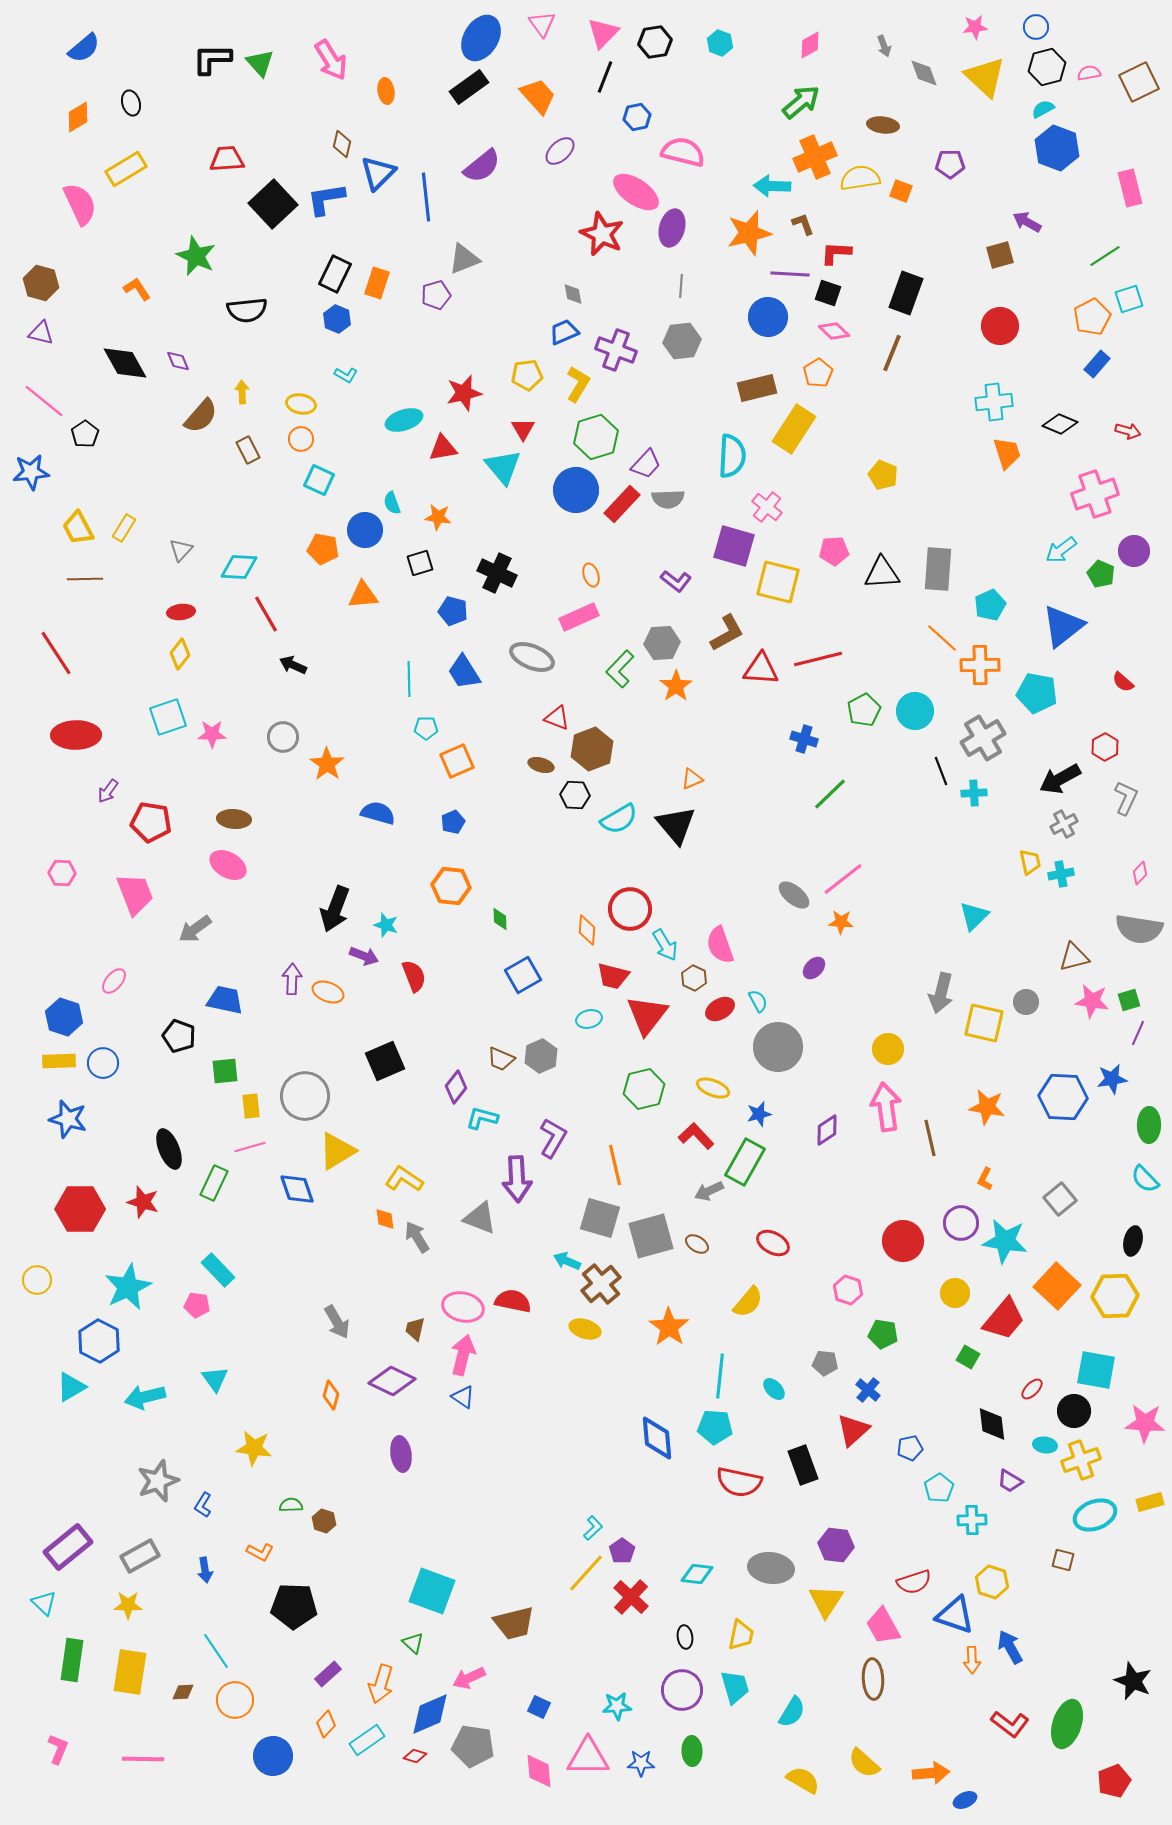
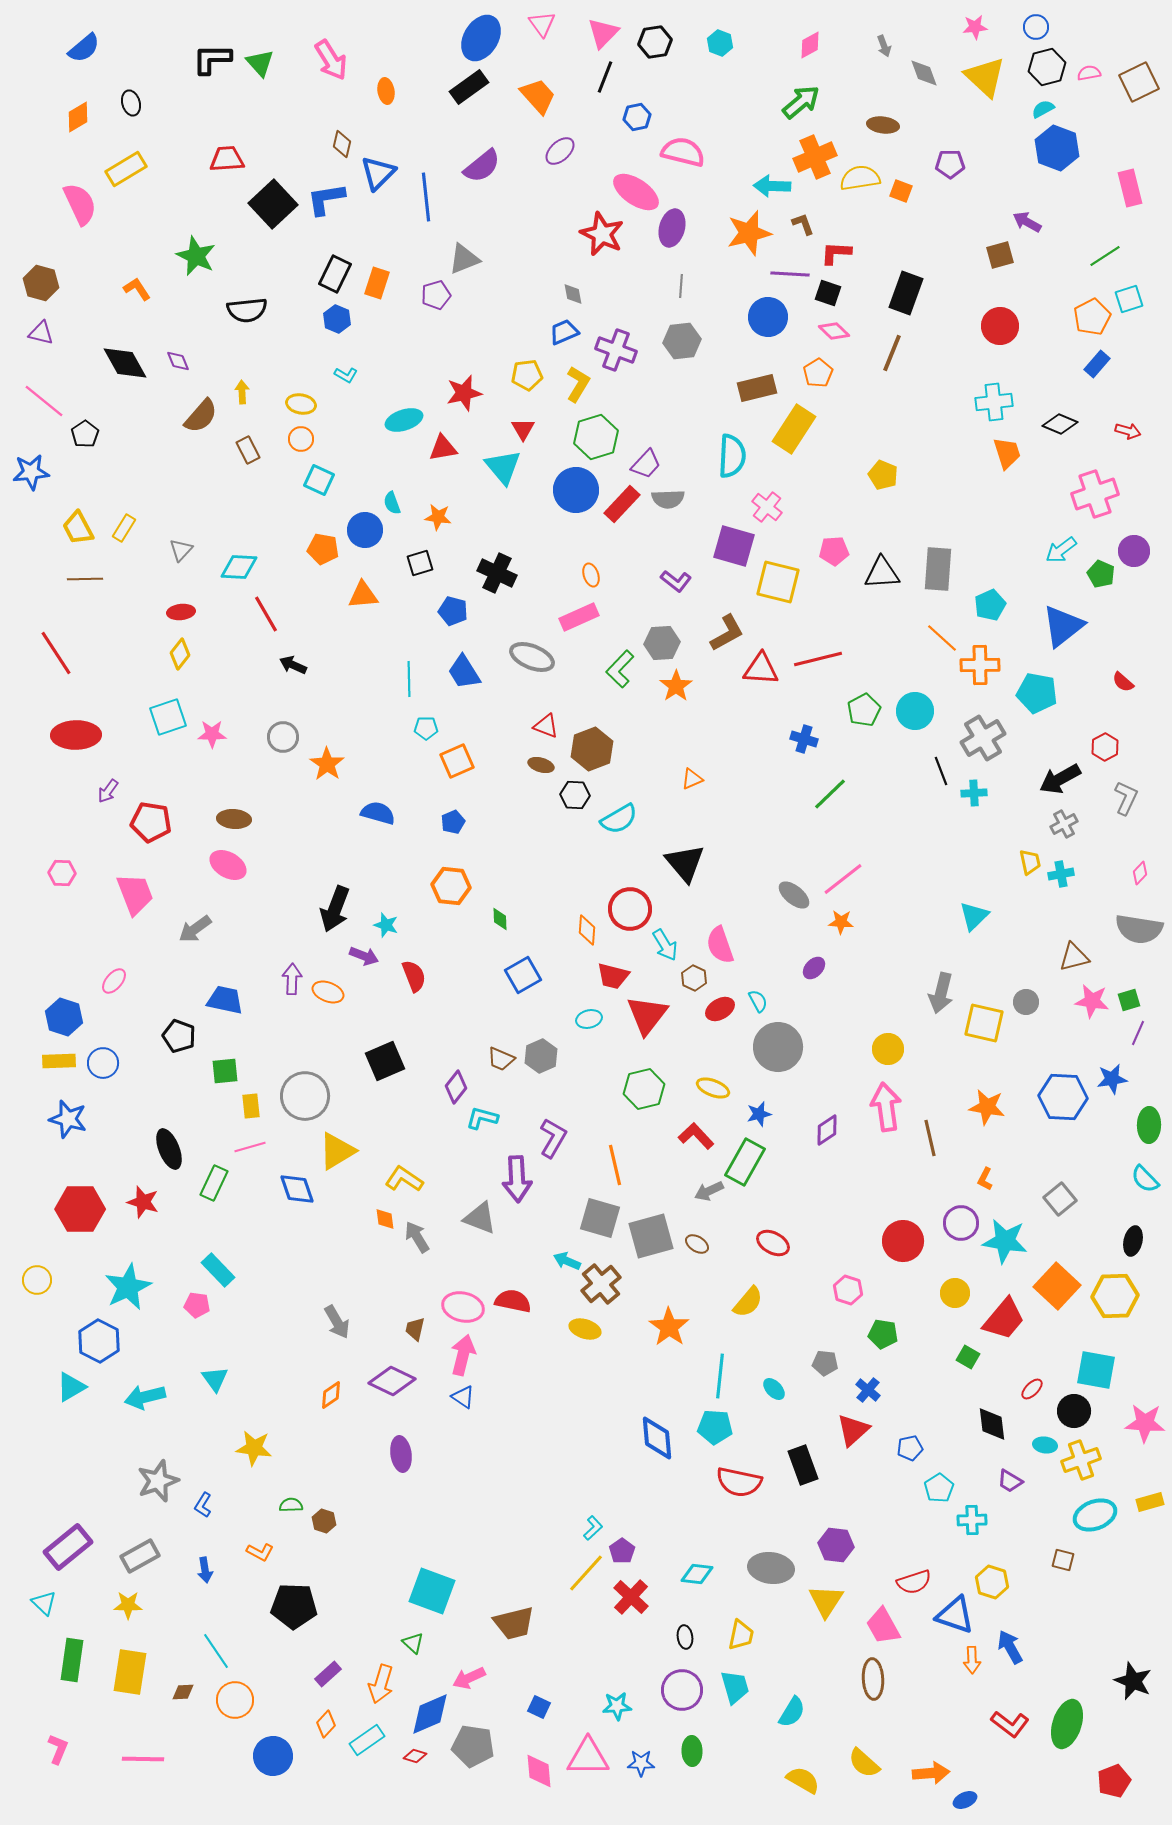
red triangle at (557, 718): moved 11 px left, 8 px down
black triangle at (676, 825): moved 9 px right, 38 px down
orange diamond at (331, 1395): rotated 40 degrees clockwise
